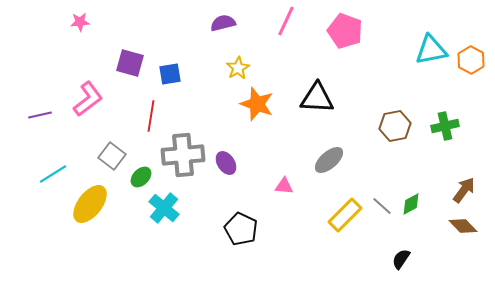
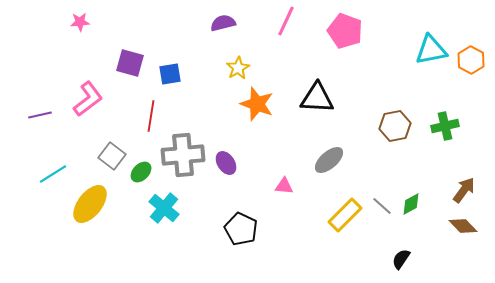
green ellipse: moved 5 px up
